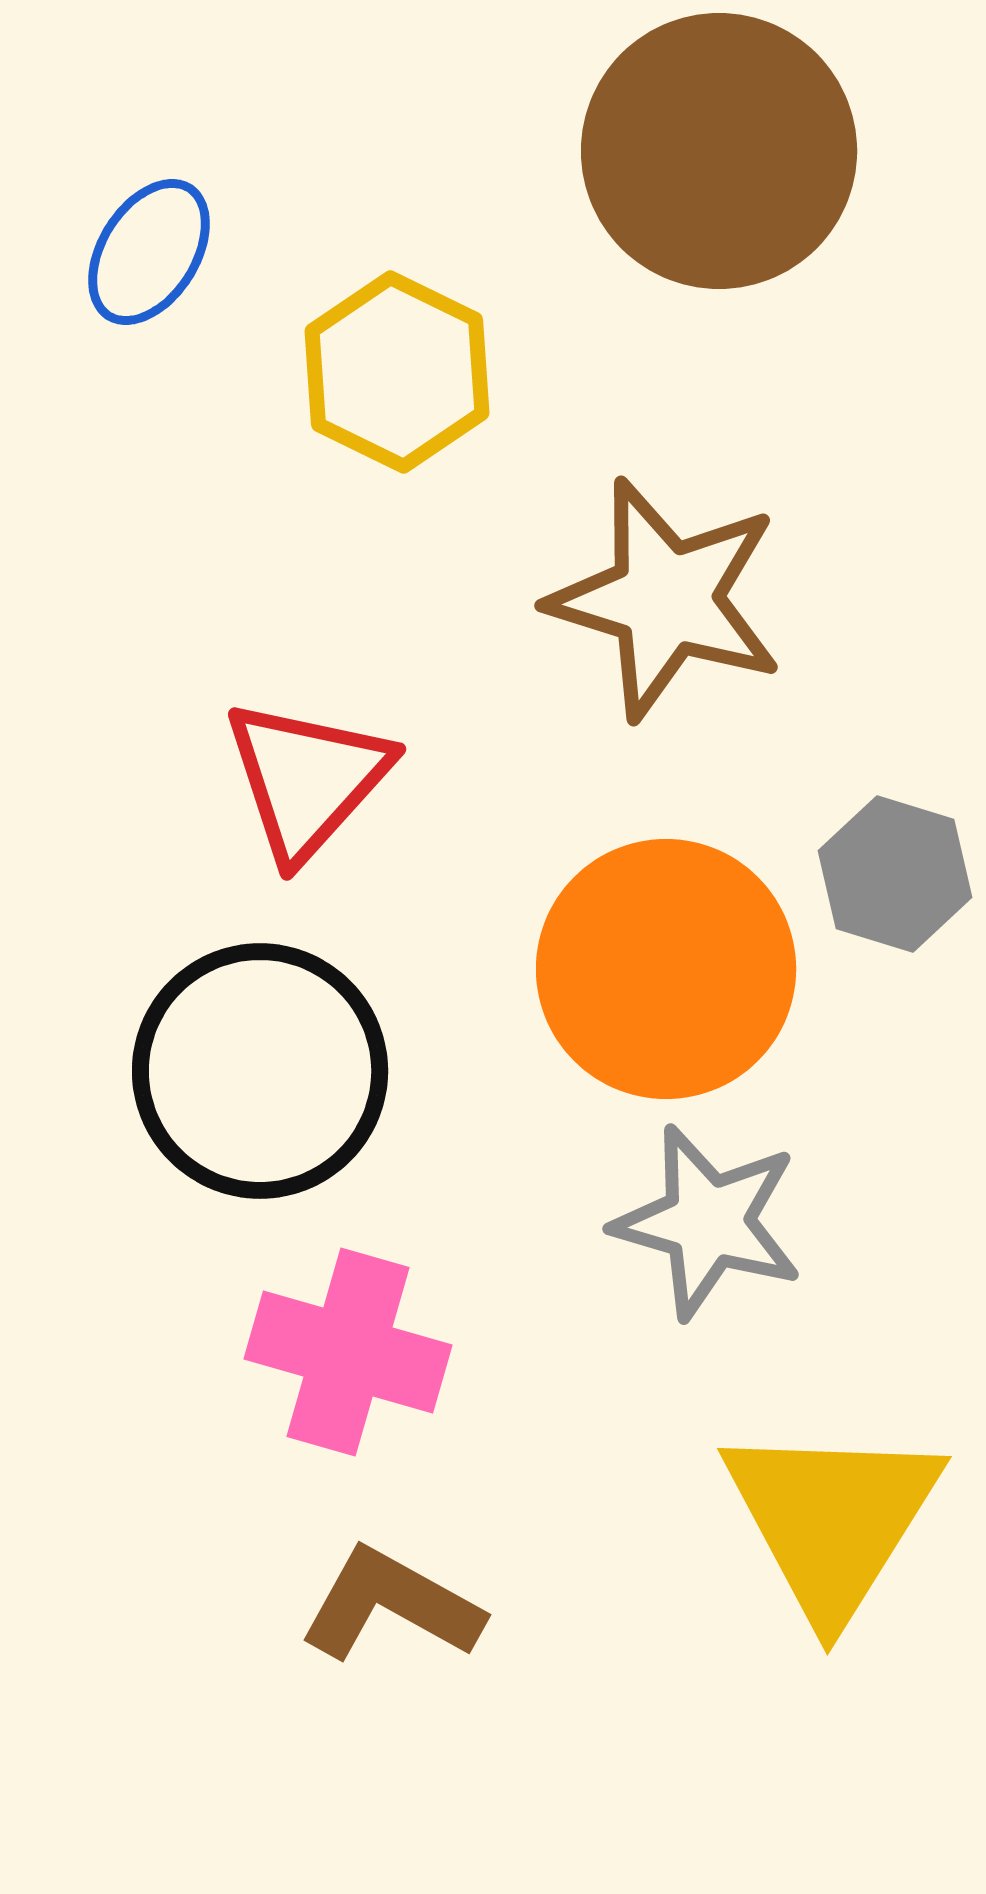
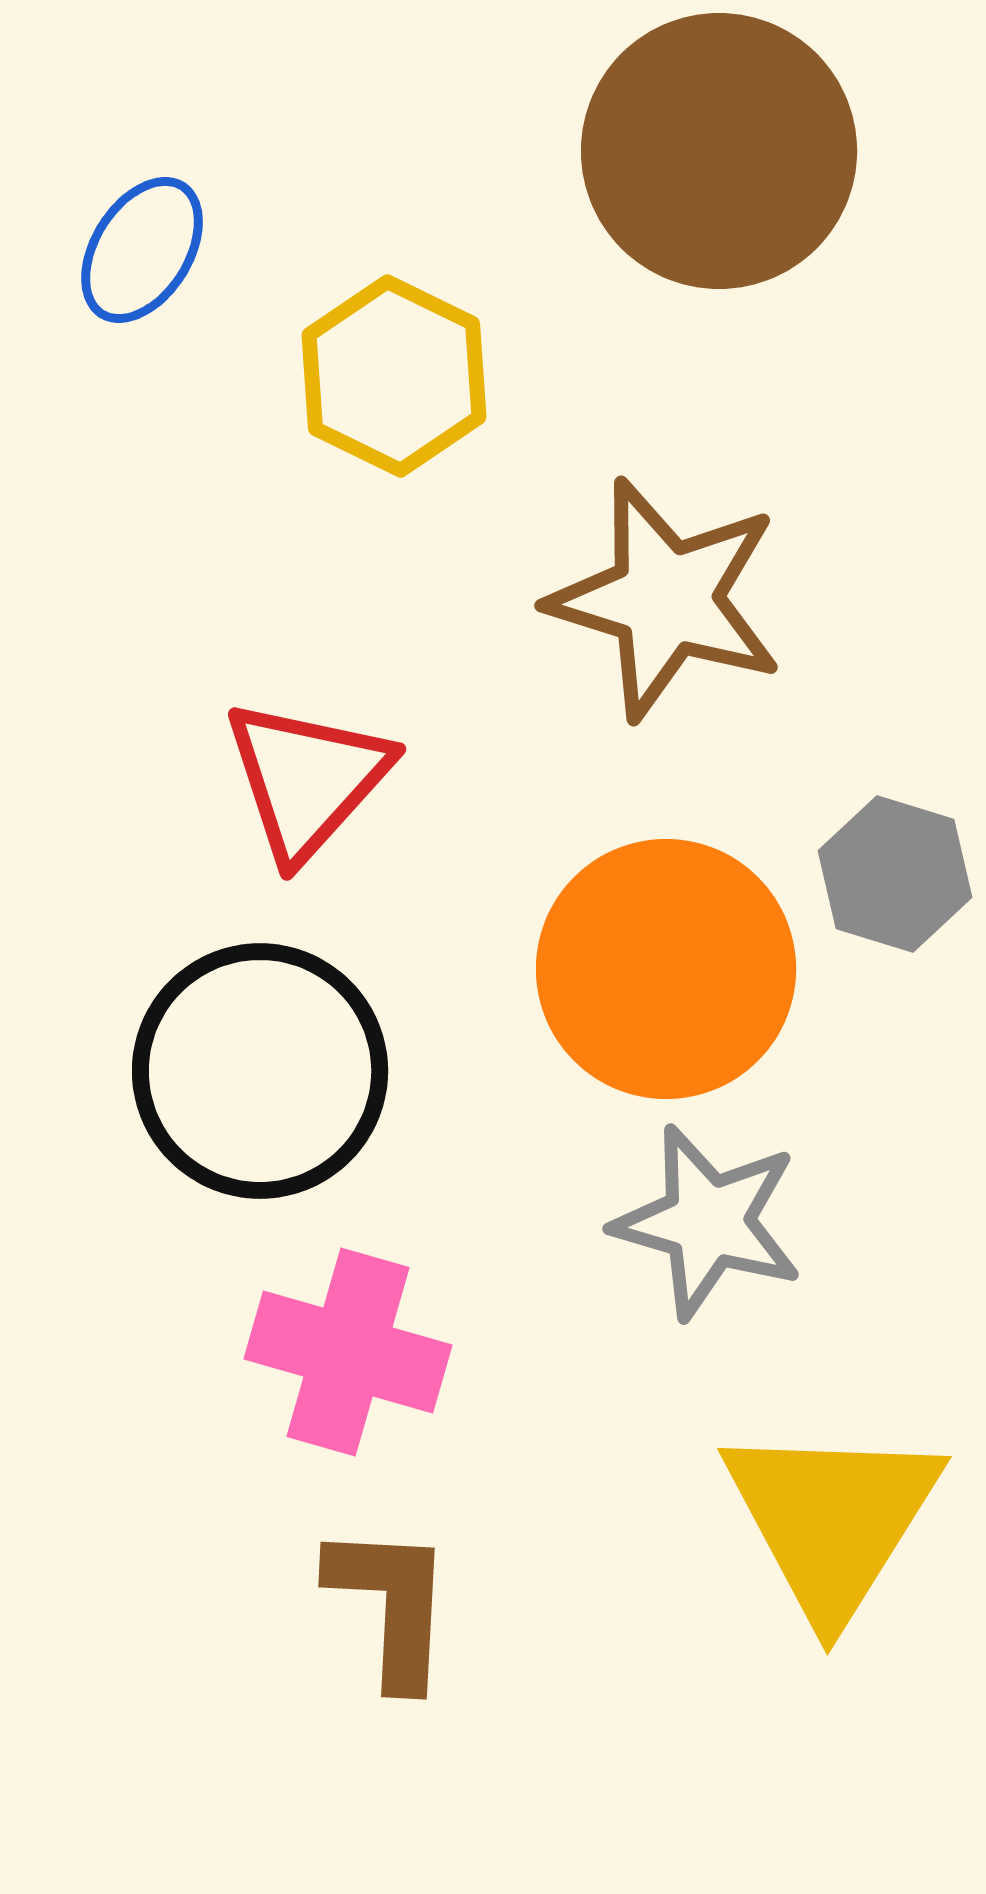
blue ellipse: moved 7 px left, 2 px up
yellow hexagon: moved 3 px left, 4 px down
brown L-shape: rotated 64 degrees clockwise
